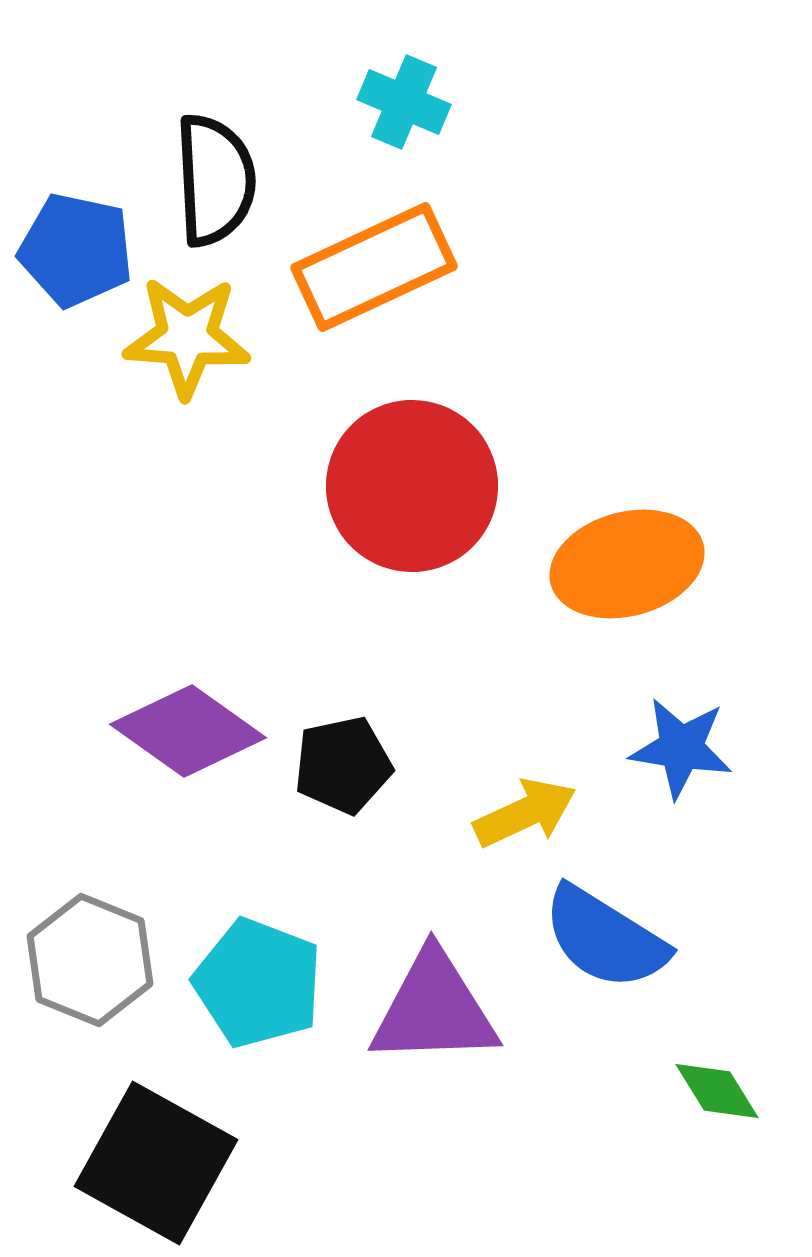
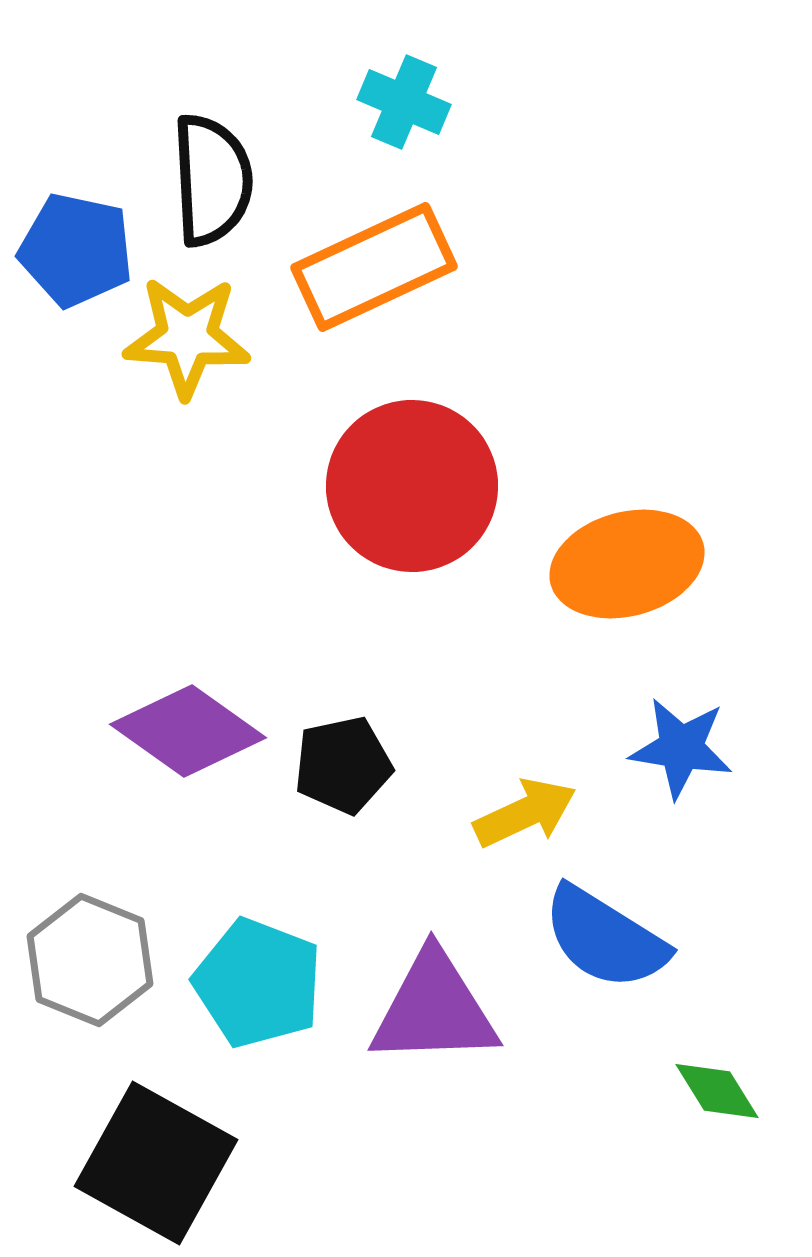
black semicircle: moved 3 px left
